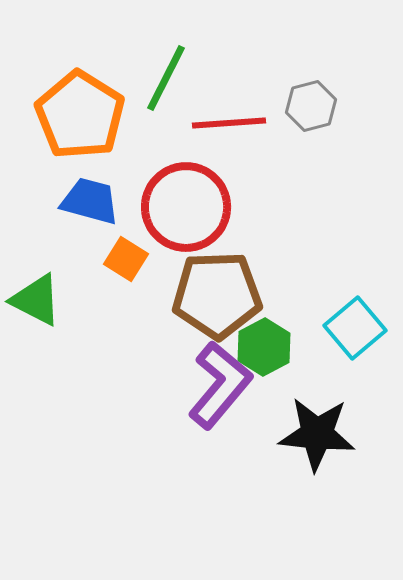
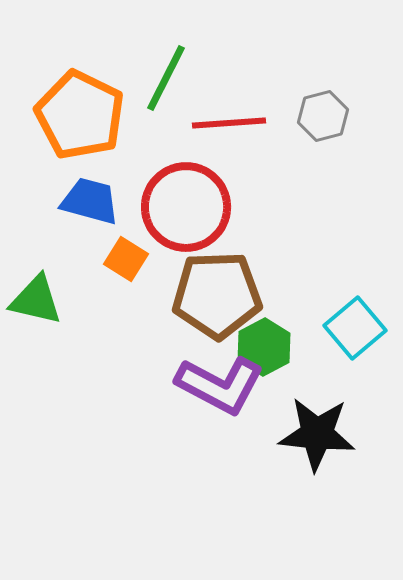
gray hexagon: moved 12 px right, 10 px down
orange pentagon: rotated 6 degrees counterclockwise
green triangle: rotated 14 degrees counterclockwise
purple L-shape: rotated 78 degrees clockwise
